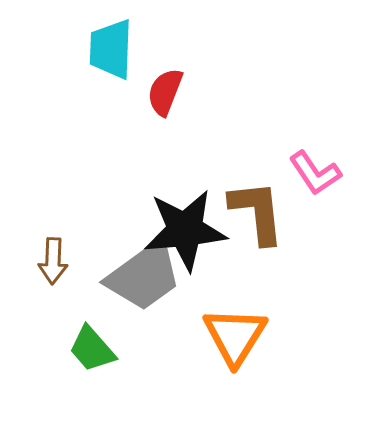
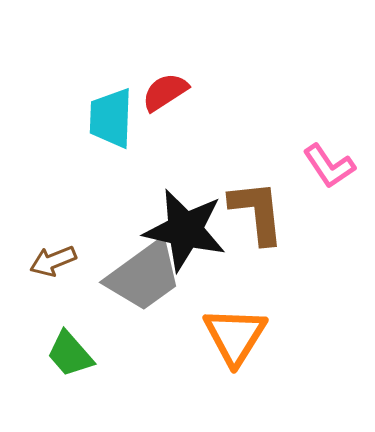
cyan trapezoid: moved 69 px down
red semicircle: rotated 36 degrees clockwise
pink L-shape: moved 14 px right, 7 px up
black star: rotated 18 degrees clockwise
brown arrow: rotated 66 degrees clockwise
green trapezoid: moved 22 px left, 5 px down
